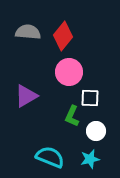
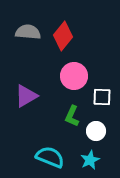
pink circle: moved 5 px right, 4 px down
white square: moved 12 px right, 1 px up
cyan star: moved 1 px down; rotated 12 degrees counterclockwise
